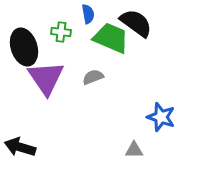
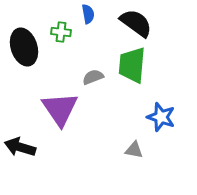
green trapezoid: moved 21 px right, 27 px down; rotated 108 degrees counterclockwise
purple triangle: moved 14 px right, 31 px down
gray triangle: rotated 12 degrees clockwise
